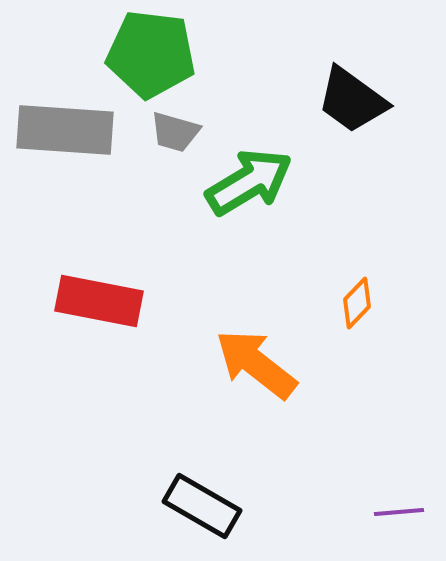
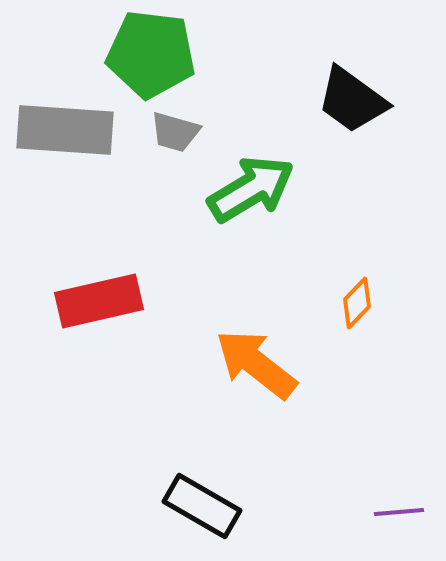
green arrow: moved 2 px right, 7 px down
red rectangle: rotated 24 degrees counterclockwise
